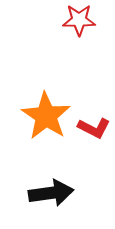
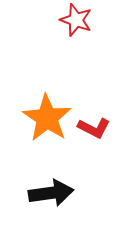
red star: moved 3 px left; rotated 20 degrees clockwise
orange star: moved 1 px right, 2 px down
